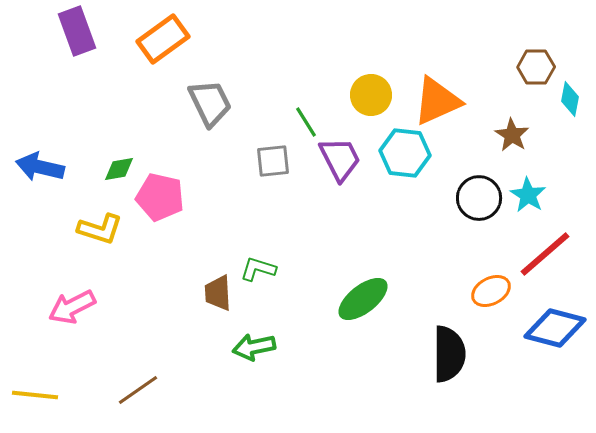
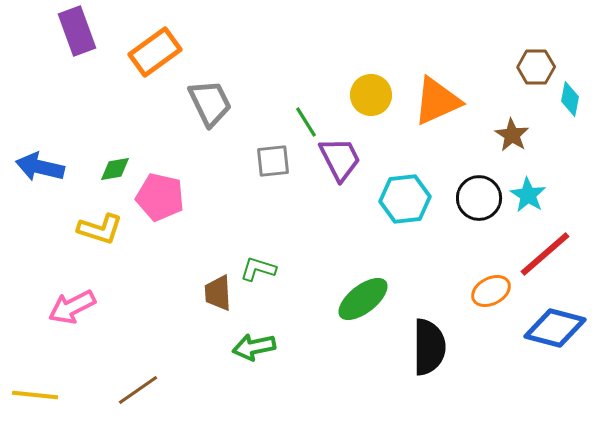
orange rectangle: moved 8 px left, 13 px down
cyan hexagon: moved 46 px down; rotated 12 degrees counterclockwise
green diamond: moved 4 px left
black semicircle: moved 20 px left, 7 px up
